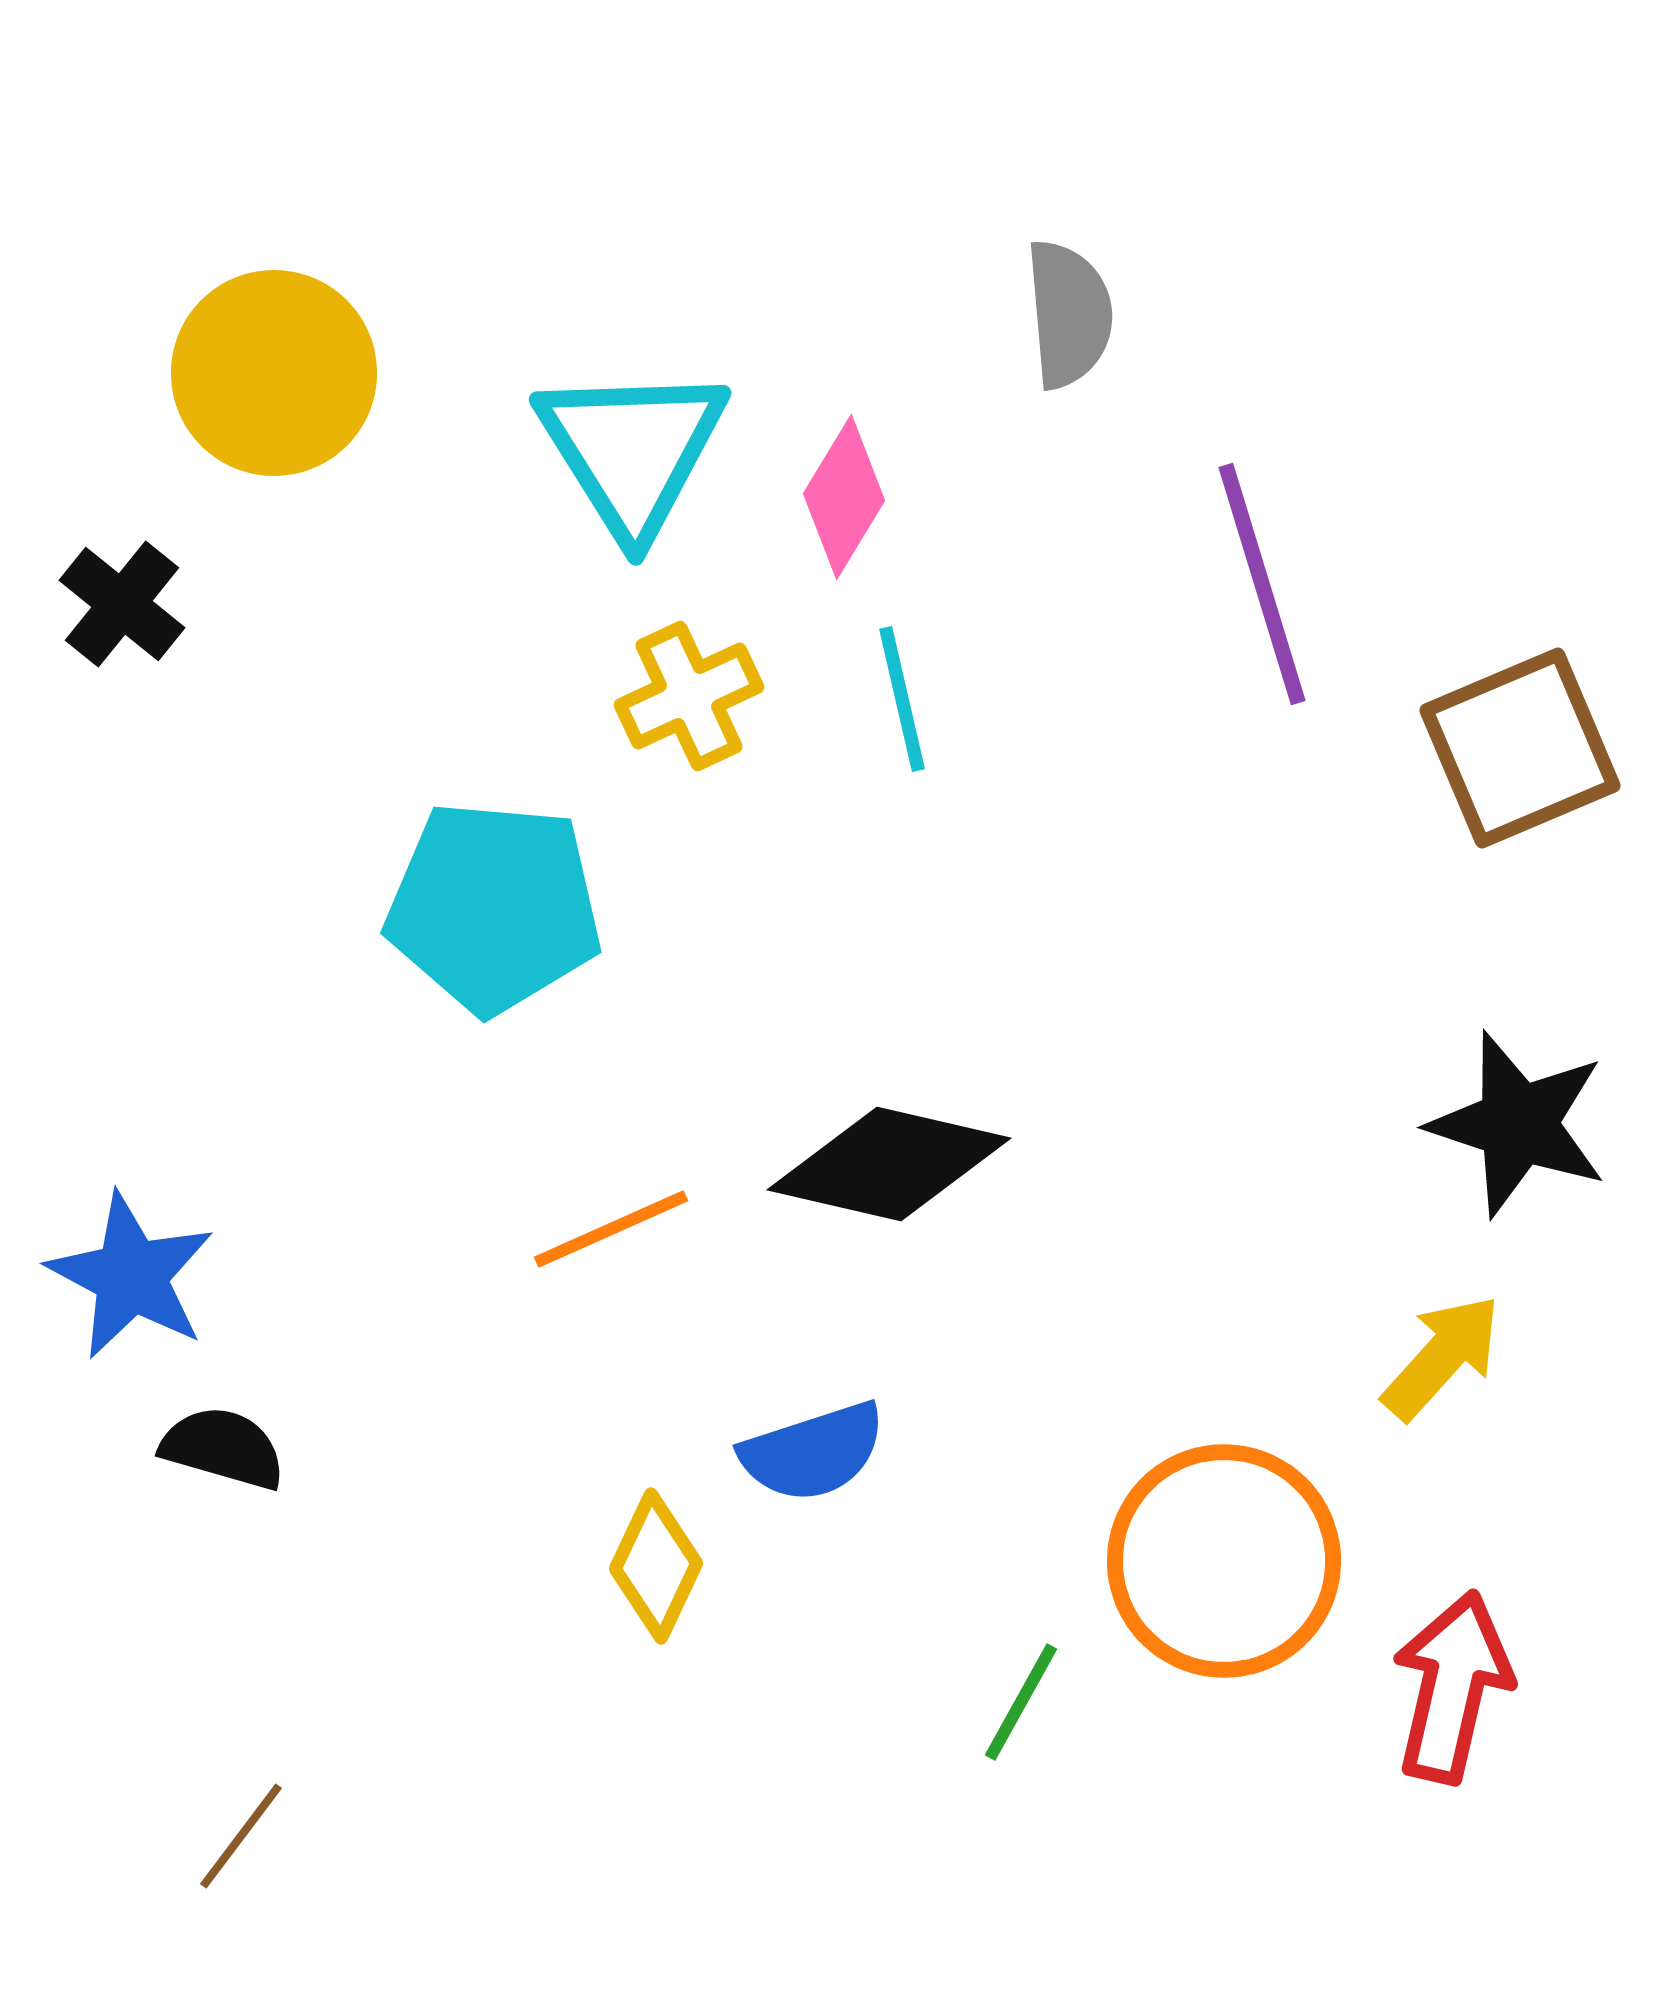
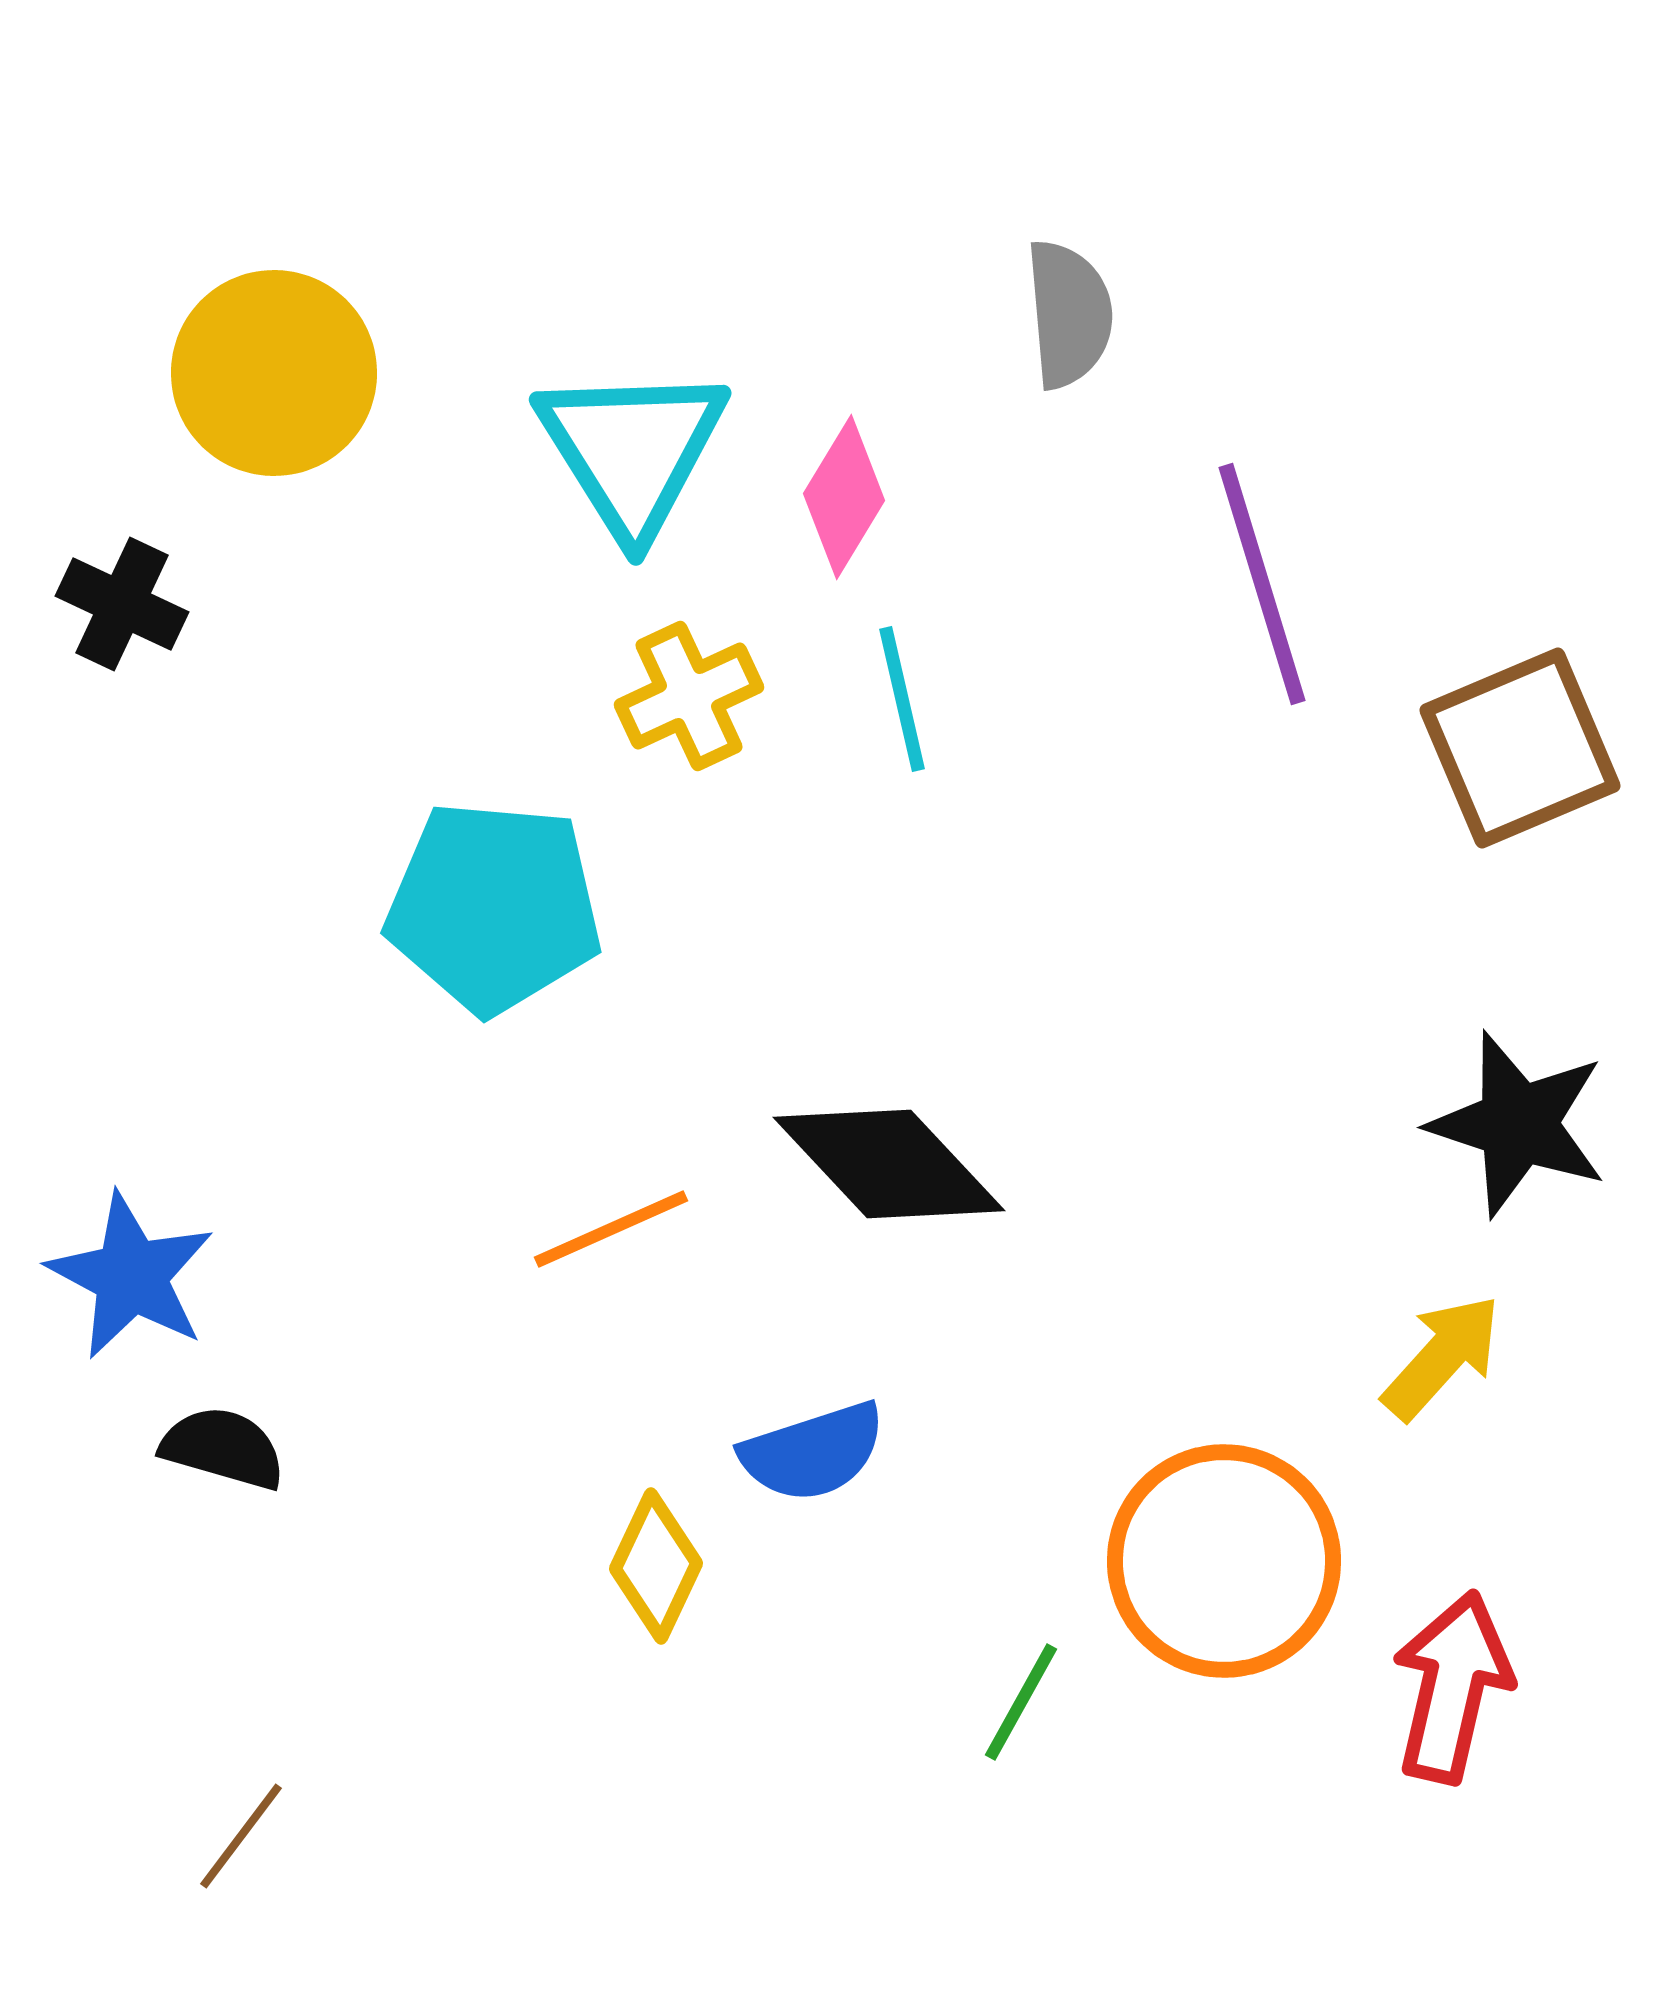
black cross: rotated 14 degrees counterclockwise
black diamond: rotated 34 degrees clockwise
